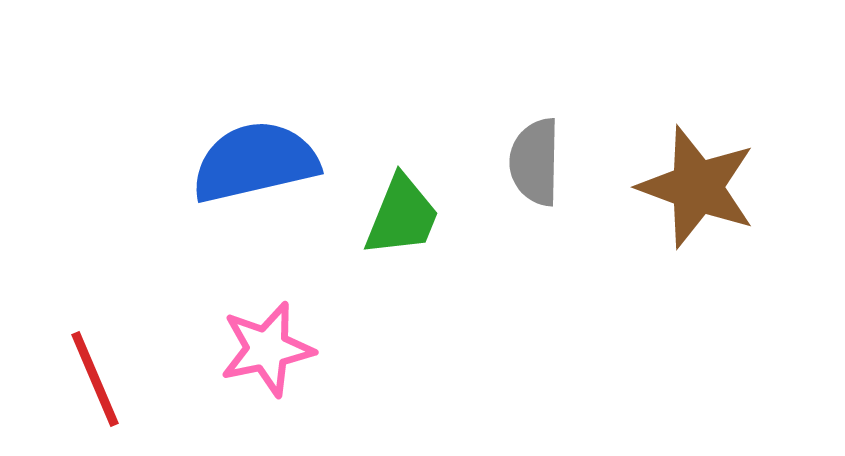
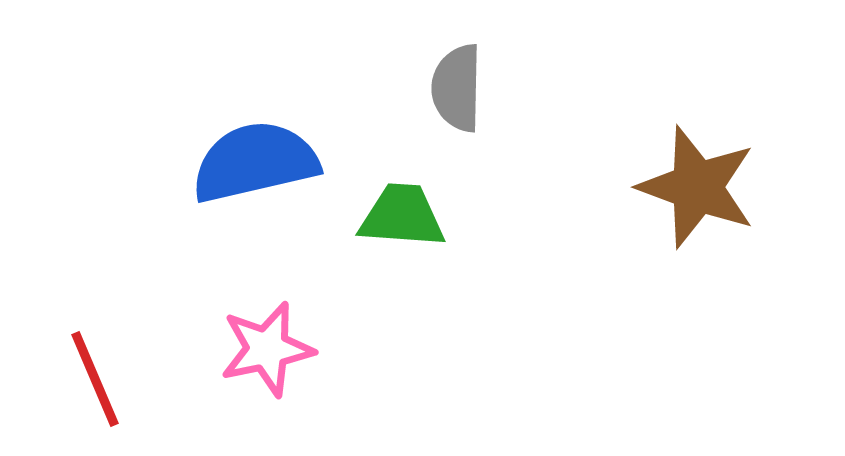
gray semicircle: moved 78 px left, 74 px up
green trapezoid: rotated 108 degrees counterclockwise
